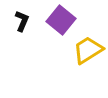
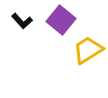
black L-shape: rotated 115 degrees clockwise
